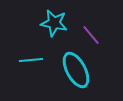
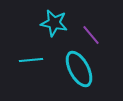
cyan ellipse: moved 3 px right, 1 px up
